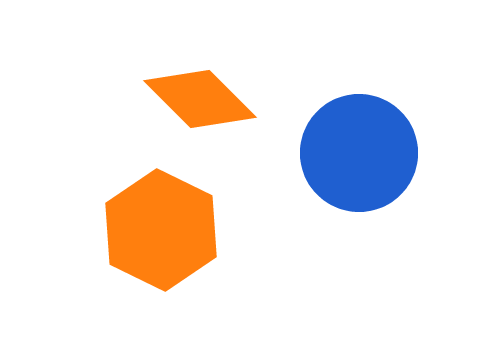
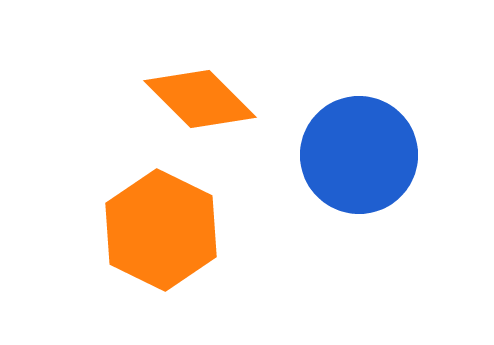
blue circle: moved 2 px down
